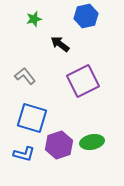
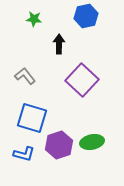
green star: rotated 21 degrees clockwise
black arrow: moved 1 px left; rotated 54 degrees clockwise
purple square: moved 1 px left, 1 px up; rotated 20 degrees counterclockwise
